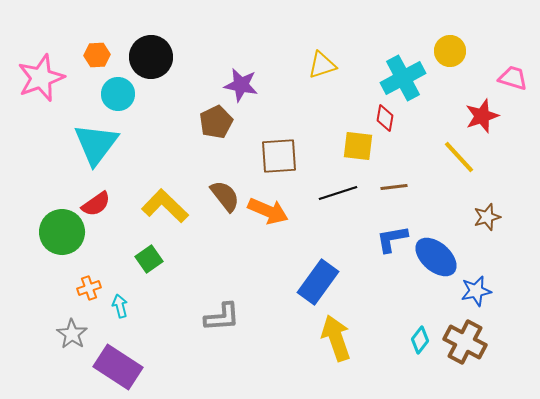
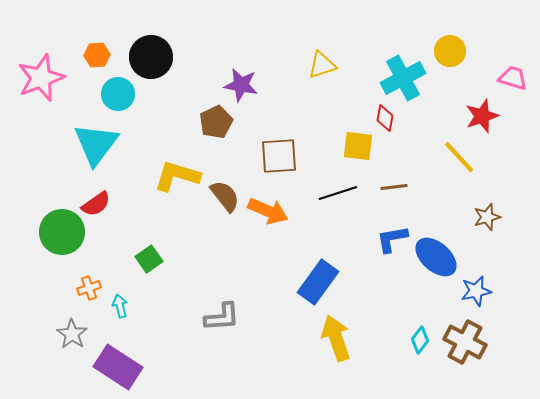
yellow L-shape: moved 12 px right, 30 px up; rotated 27 degrees counterclockwise
